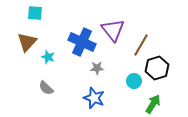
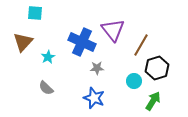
brown triangle: moved 4 px left
cyan star: rotated 24 degrees clockwise
green arrow: moved 3 px up
